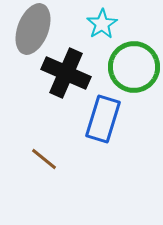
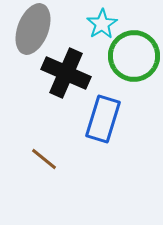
green circle: moved 11 px up
